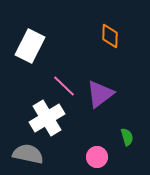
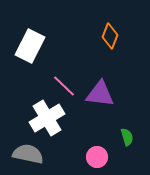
orange diamond: rotated 20 degrees clockwise
purple triangle: rotated 44 degrees clockwise
